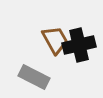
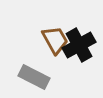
black cross: rotated 16 degrees counterclockwise
